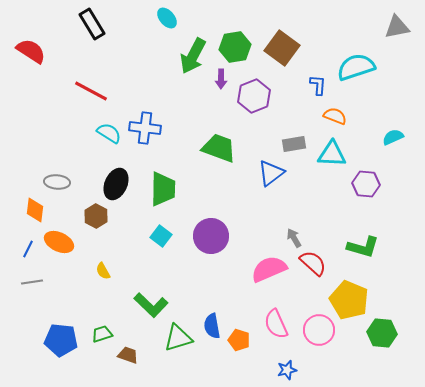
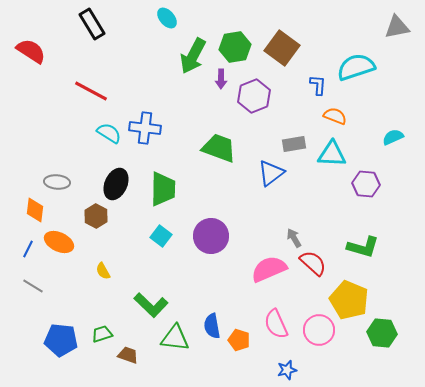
gray line at (32, 282): moved 1 px right, 4 px down; rotated 40 degrees clockwise
green triangle at (178, 338): moved 3 px left; rotated 24 degrees clockwise
